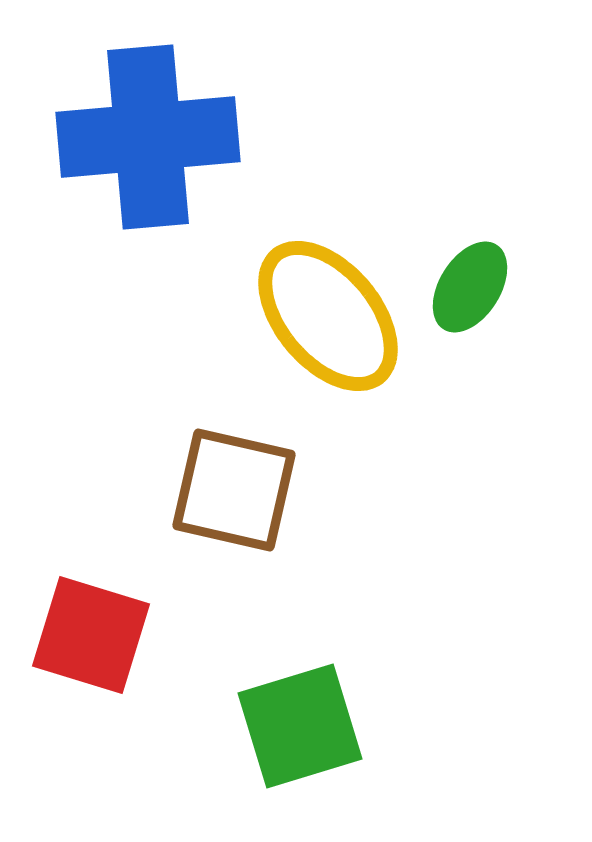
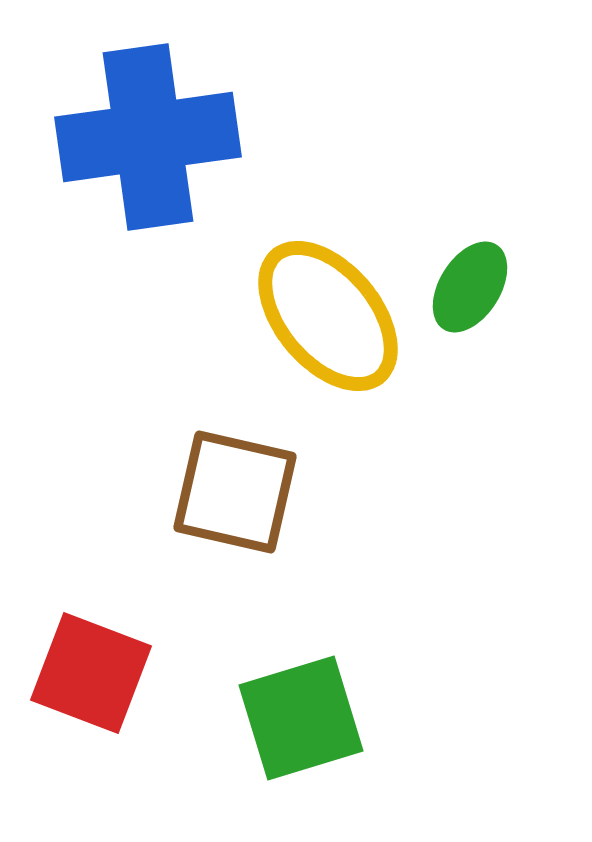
blue cross: rotated 3 degrees counterclockwise
brown square: moved 1 px right, 2 px down
red square: moved 38 px down; rotated 4 degrees clockwise
green square: moved 1 px right, 8 px up
